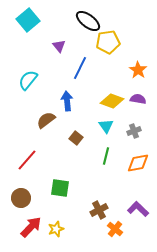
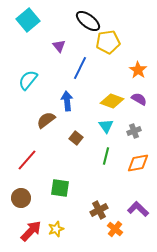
purple semicircle: moved 1 px right; rotated 21 degrees clockwise
red arrow: moved 4 px down
